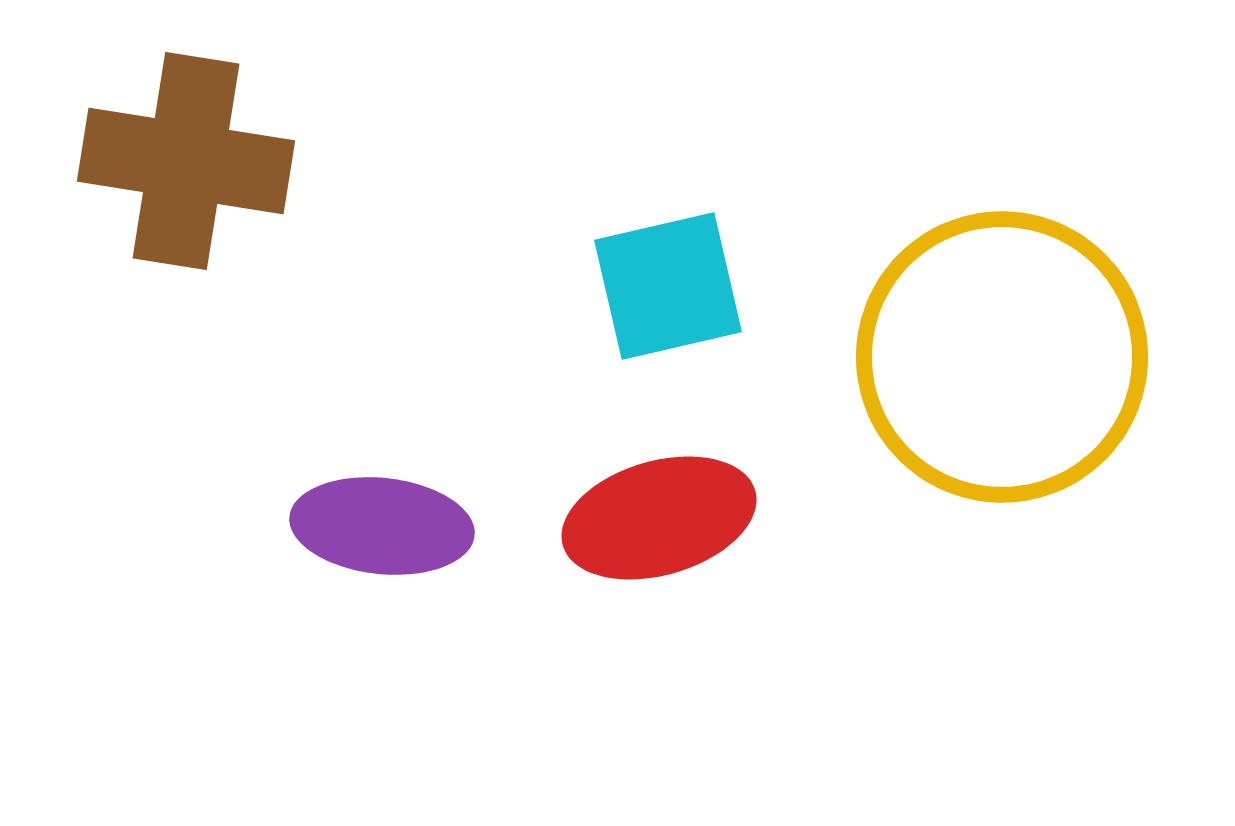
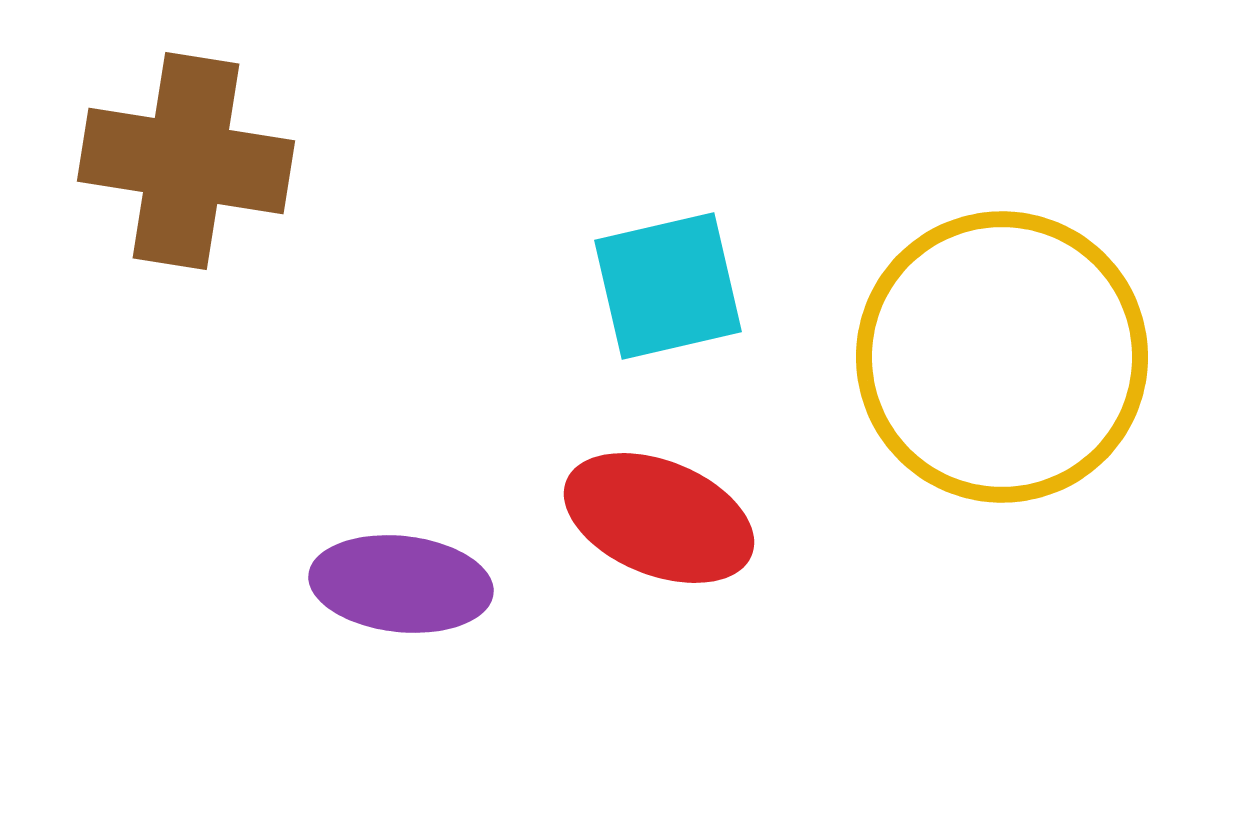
red ellipse: rotated 38 degrees clockwise
purple ellipse: moved 19 px right, 58 px down
